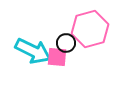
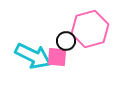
black circle: moved 2 px up
cyan arrow: moved 5 px down
